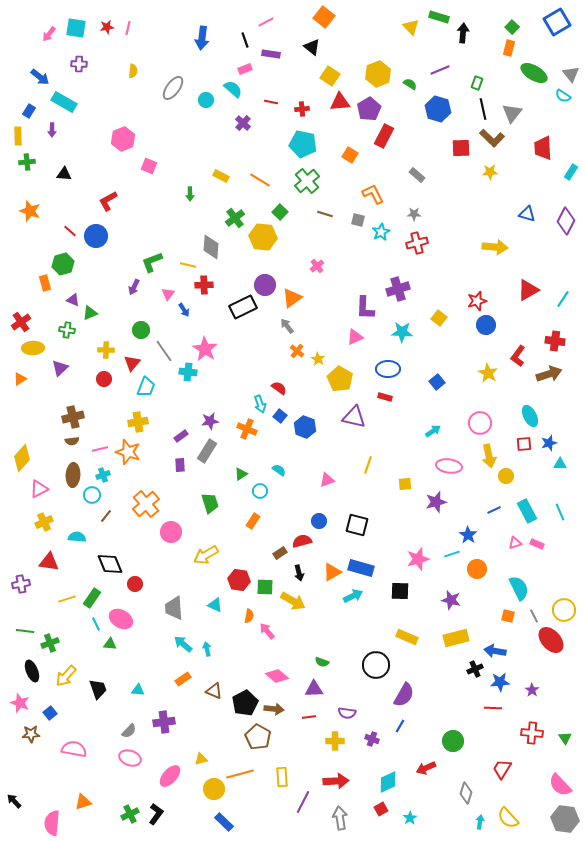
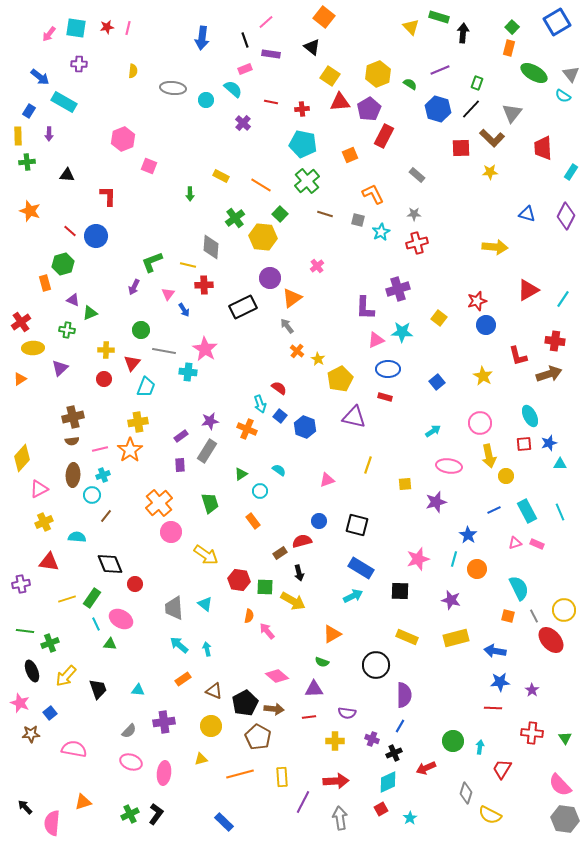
pink line at (266, 22): rotated 14 degrees counterclockwise
gray ellipse at (173, 88): rotated 60 degrees clockwise
black line at (483, 109): moved 12 px left; rotated 55 degrees clockwise
purple arrow at (52, 130): moved 3 px left, 4 px down
orange square at (350, 155): rotated 35 degrees clockwise
black triangle at (64, 174): moved 3 px right, 1 px down
orange line at (260, 180): moved 1 px right, 5 px down
red L-shape at (108, 201): moved 5 px up; rotated 120 degrees clockwise
green square at (280, 212): moved 2 px down
purple diamond at (566, 221): moved 5 px up
purple circle at (265, 285): moved 5 px right, 7 px up
pink triangle at (355, 337): moved 21 px right, 3 px down
gray line at (164, 351): rotated 45 degrees counterclockwise
red L-shape at (518, 356): rotated 50 degrees counterclockwise
yellow star at (488, 373): moved 5 px left, 3 px down
yellow pentagon at (340, 379): rotated 15 degrees clockwise
orange star at (128, 452): moved 2 px right, 2 px up; rotated 20 degrees clockwise
orange cross at (146, 504): moved 13 px right, 1 px up
orange rectangle at (253, 521): rotated 70 degrees counterclockwise
cyan line at (452, 554): moved 2 px right, 5 px down; rotated 56 degrees counterclockwise
yellow arrow at (206, 555): rotated 115 degrees counterclockwise
blue rectangle at (361, 568): rotated 15 degrees clockwise
orange triangle at (332, 572): moved 62 px down
cyan triangle at (215, 605): moved 10 px left, 1 px up; rotated 14 degrees clockwise
cyan arrow at (183, 644): moved 4 px left, 1 px down
black cross at (475, 669): moved 81 px left, 84 px down
purple semicircle at (404, 695): rotated 30 degrees counterclockwise
pink ellipse at (130, 758): moved 1 px right, 4 px down
pink ellipse at (170, 776): moved 6 px left, 3 px up; rotated 35 degrees counterclockwise
yellow circle at (214, 789): moved 3 px left, 63 px up
black arrow at (14, 801): moved 11 px right, 6 px down
yellow semicircle at (508, 818): moved 18 px left, 3 px up; rotated 20 degrees counterclockwise
cyan arrow at (480, 822): moved 75 px up
